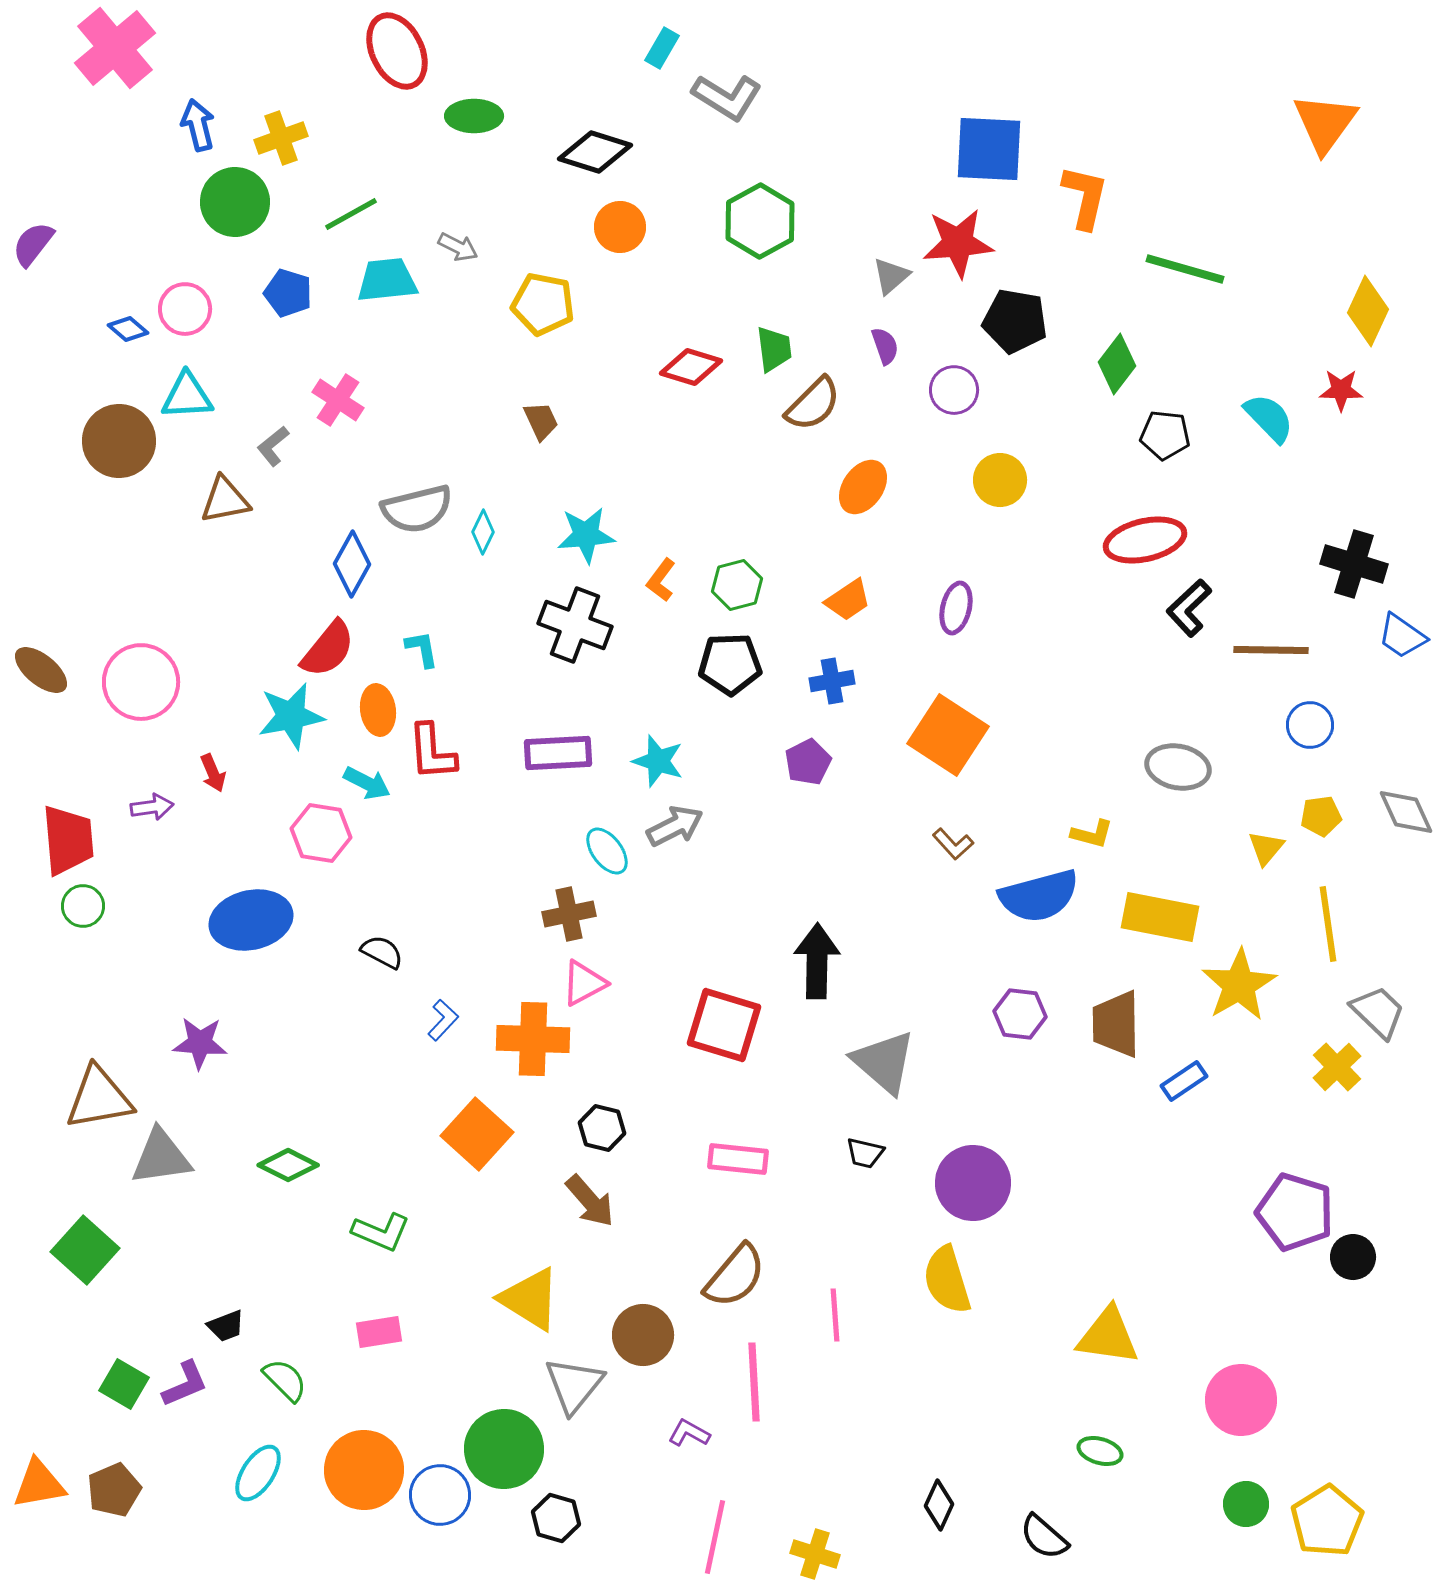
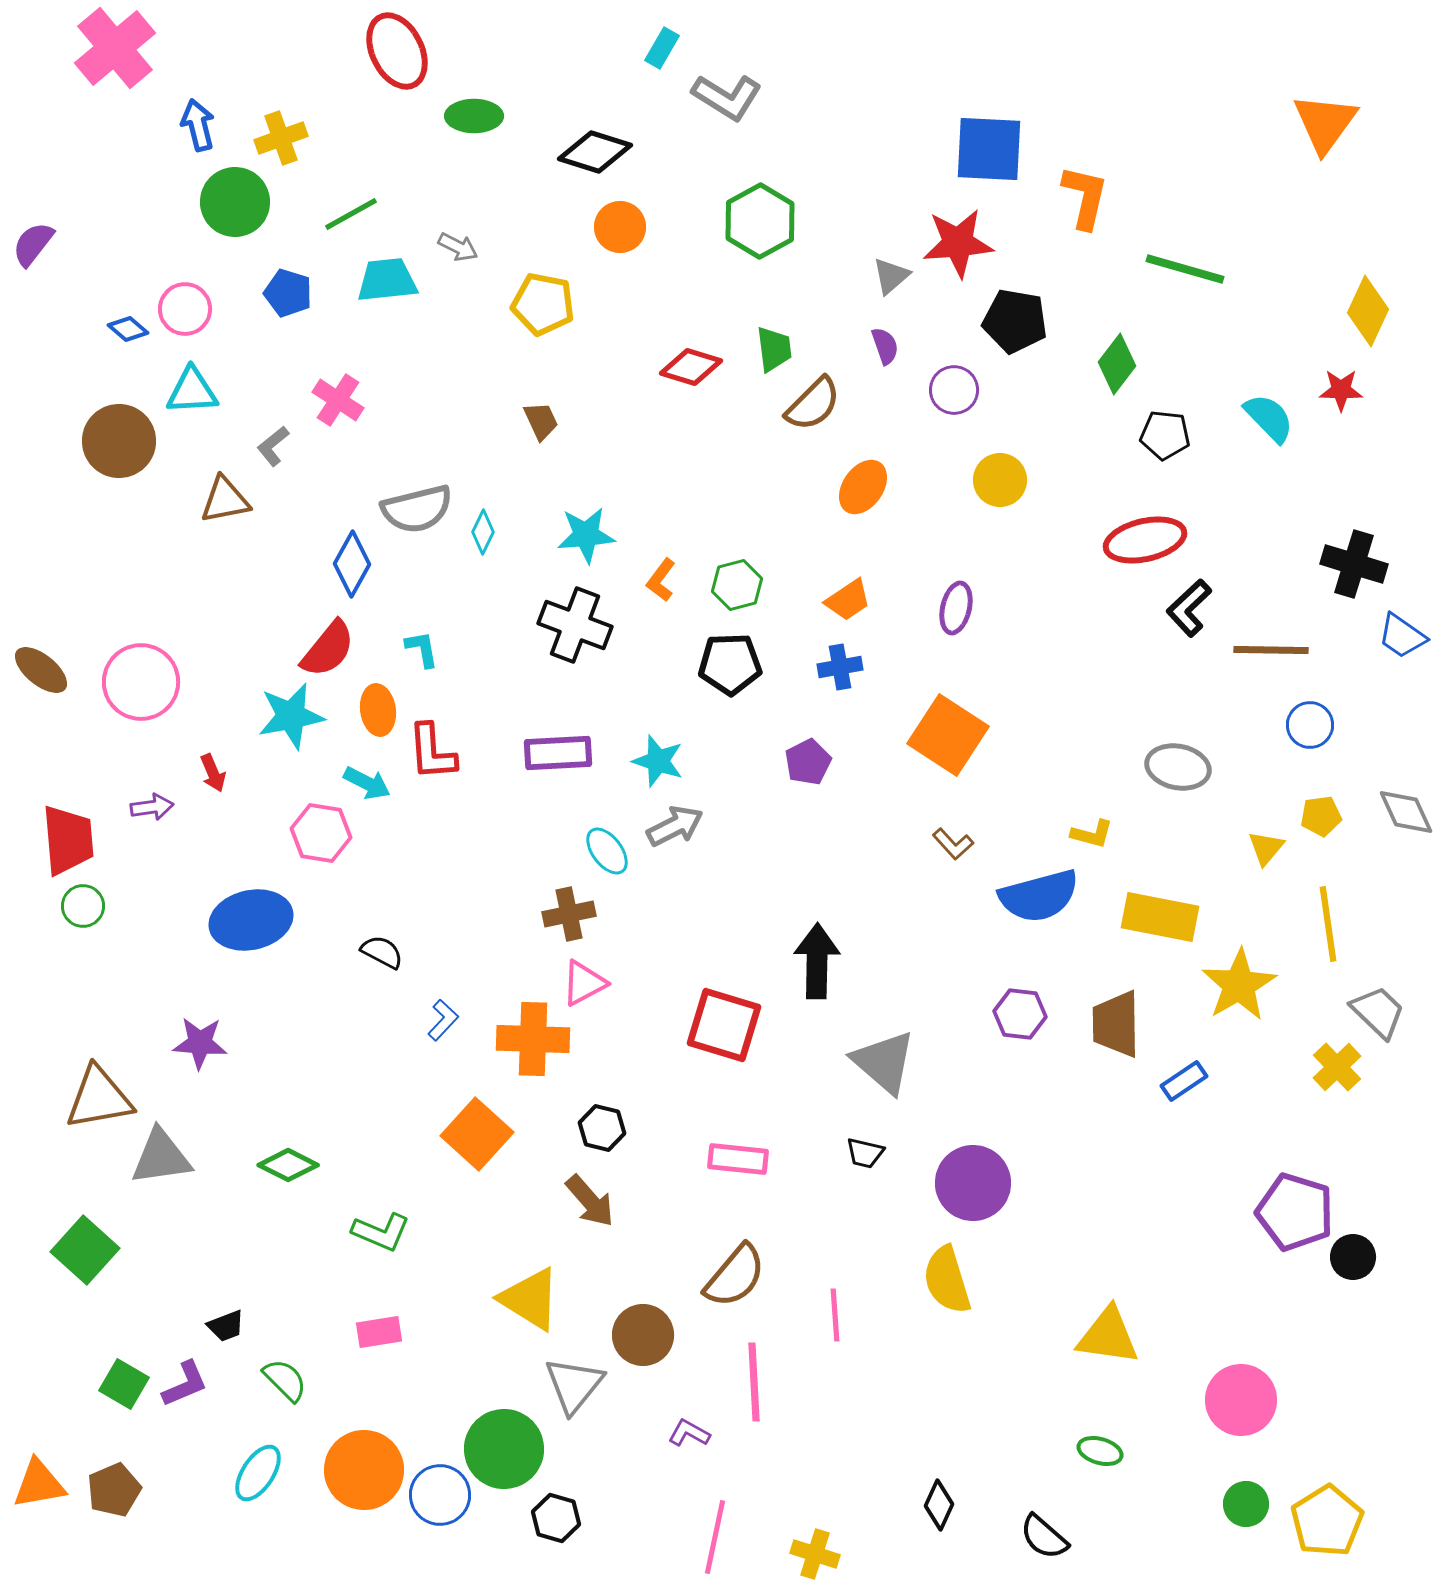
cyan triangle at (187, 396): moved 5 px right, 5 px up
blue cross at (832, 681): moved 8 px right, 14 px up
